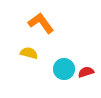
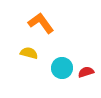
cyan circle: moved 2 px left, 1 px up
